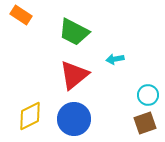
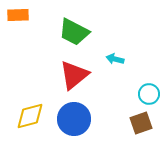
orange rectangle: moved 3 px left; rotated 35 degrees counterclockwise
cyan arrow: rotated 24 degrees clockwise
cyan circle: moved 1 px right, 1 px up
yellow diamond: rotated 12 degrees clockwise
brown square: moved 4 px left
